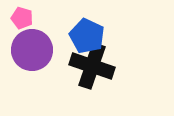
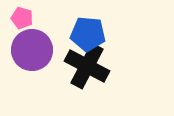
blue pentagon: moved 1 px right, 2 px up; rotated 20 degrees counterclockwise
black cross: moved 5 px left; rotated 9 degrees clockwise
